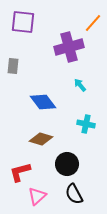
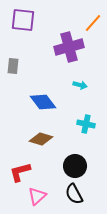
purple square: moved 2 px up
cyan arrow: rotated 144 degrees clockwise
black circle: moved 8 px right, 2 px down
